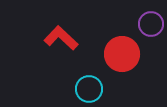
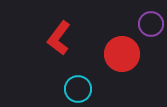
red L-shape: moved 2 px left; rotated 96 degrees counterclockwise
cyan circle: moved 11 px left
